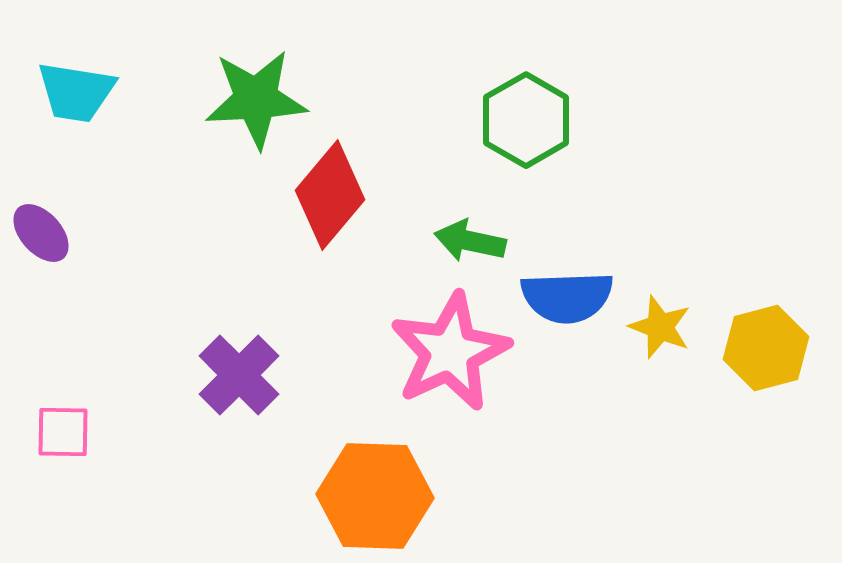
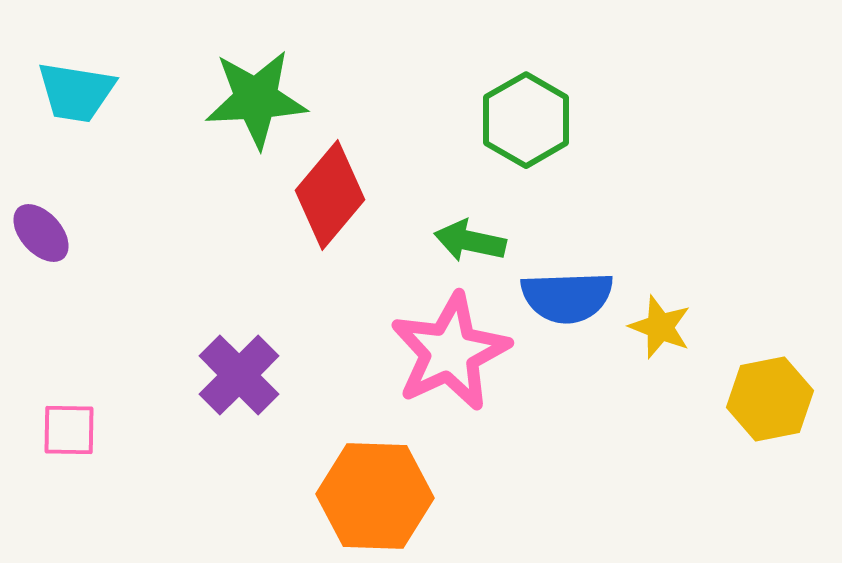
yellow hexagon: moved 4 px right, 51 px down; rotated 4 degrees clockwise
pink square: moved 6 px right, 2 px up
